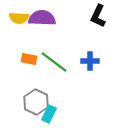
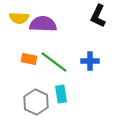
purple semicircle: moved 1 px right, 6 px down
cyan rectangle: moved 12 px right, 20 px up; rotated 36 degrees counterclockwise
